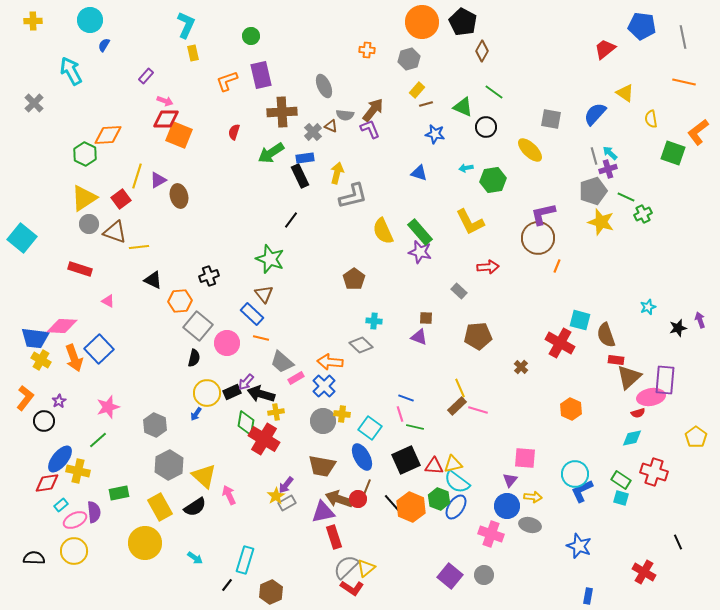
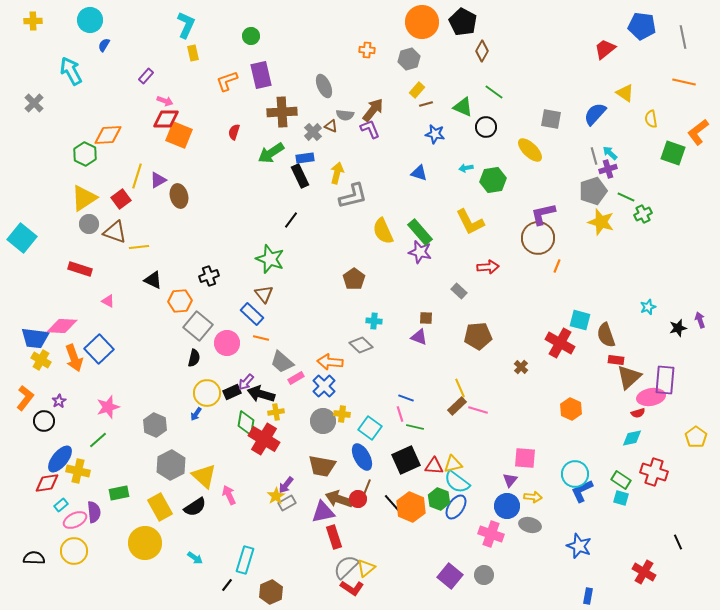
gray hexagon at (169, 465): moved 2 px right
